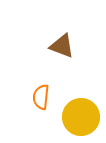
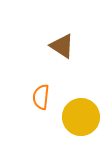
brown triangle: rotated 12 degrees clockwise
